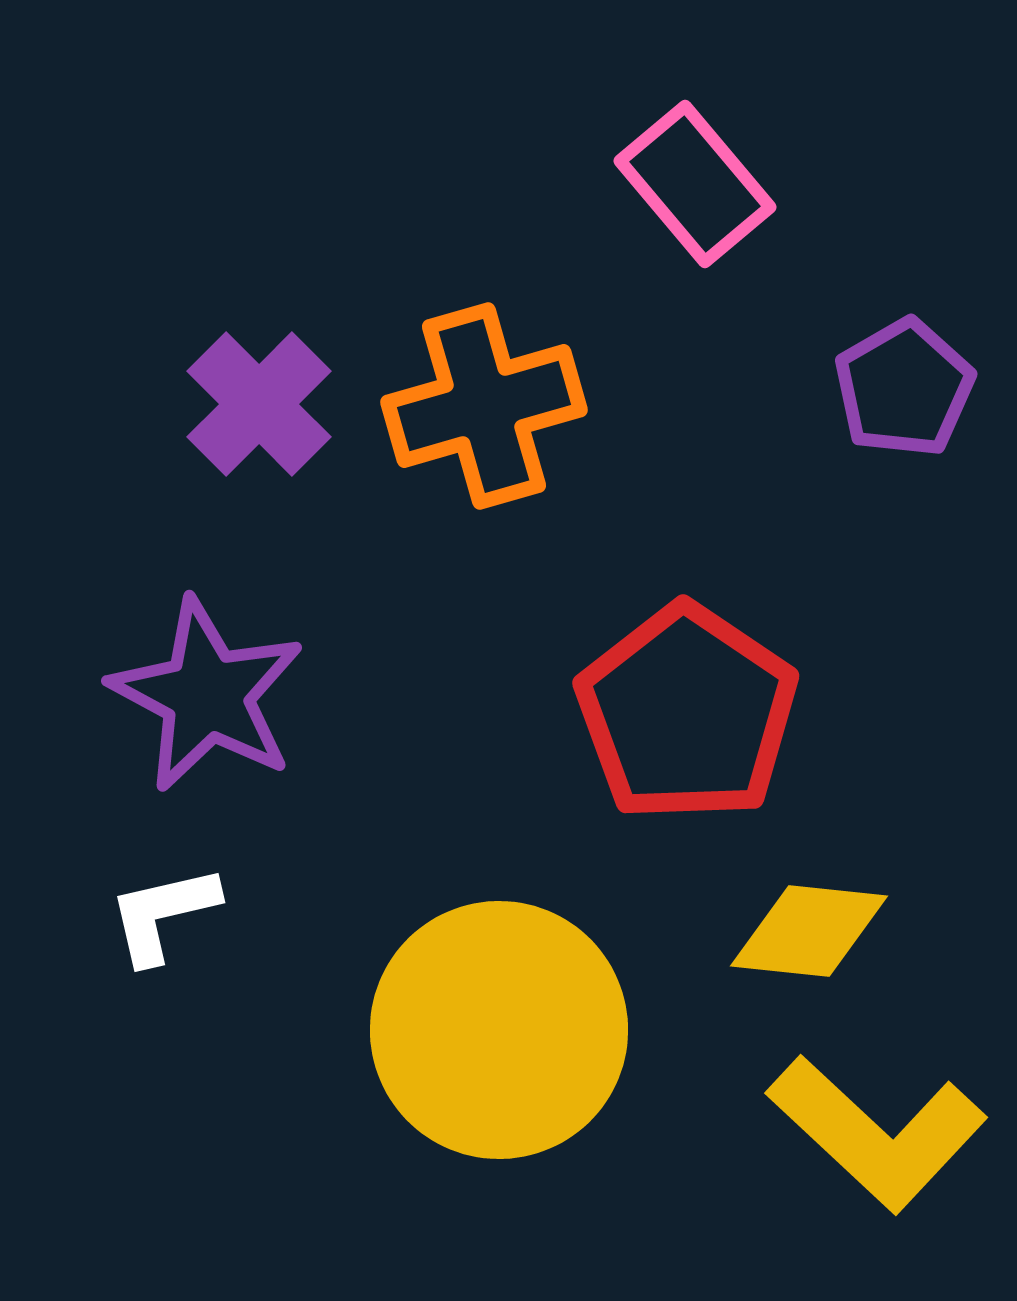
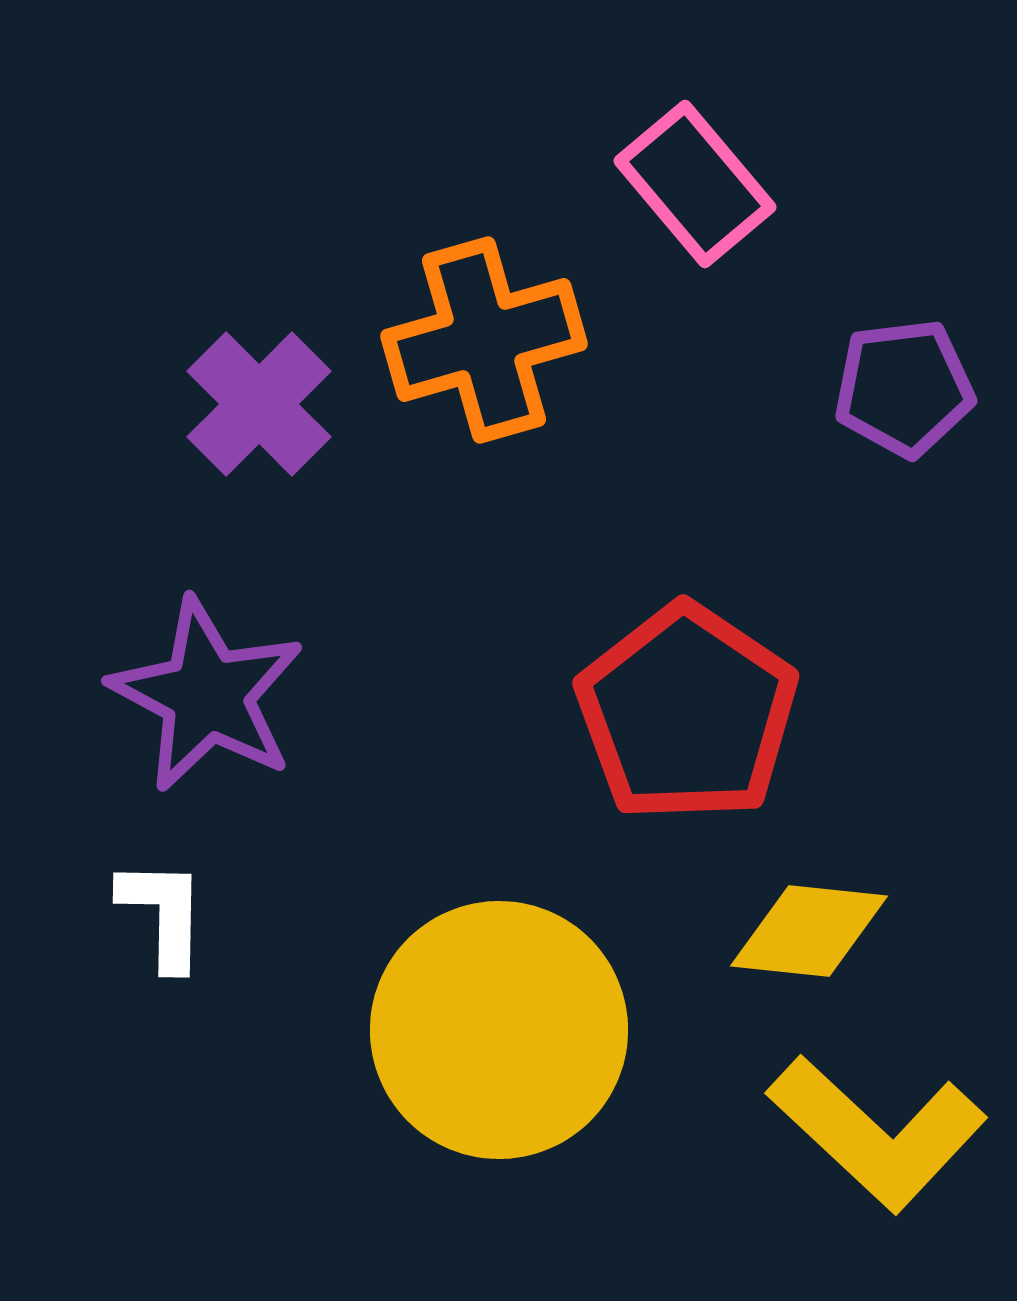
purple pentagon: rotated 23 degrees clockwise
orange cross: moved 66 px up
white L-shape: rotated 104 degrees clockwise
